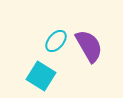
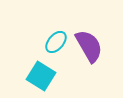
cyan ellipse: moved 1 px down
